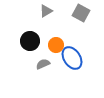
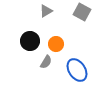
gray square: moved 1 px right, 1 px up
orange circle: moved 1 px up
blue ellipse: moved 5 px right, 12 px down
gray semicircle: moved 3 px right, 2 px up; rotated 144 degrees clockwise
